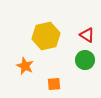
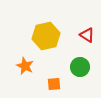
green circle: moved 5 px left, 7 px down
